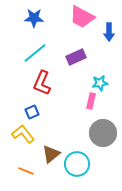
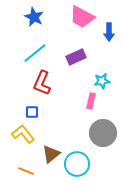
blue star: moved 1 px up; rotated 24 degrees clockwise
cyan star: moved 2 px right, 2 px up
blue square: rotated 24 degrees clockwise
